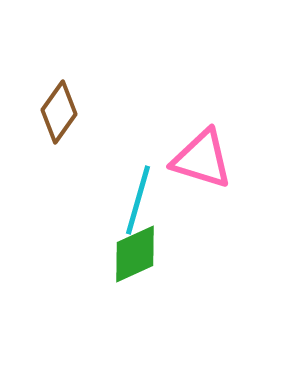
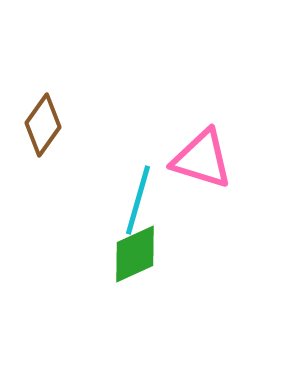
brown diamond: moved 16 px left, 13 px down
